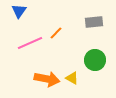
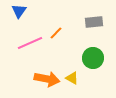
green circle: moved 2 px left, 2 px up
